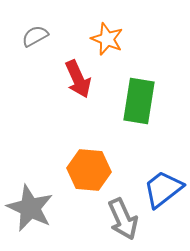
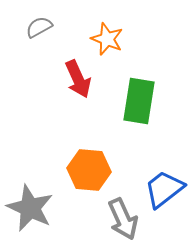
gray semicircle: moved 4 px right, 9 px up
blue trapezoid: moved 1 px right
